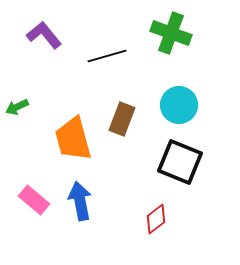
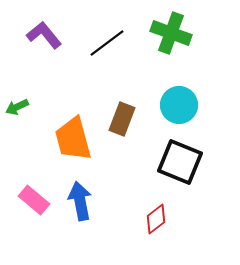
black line: moved 13 px up; rotated 21 degrees counterclockwise
